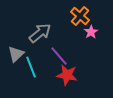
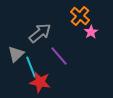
red star: moved 27 px left, 7 px down
